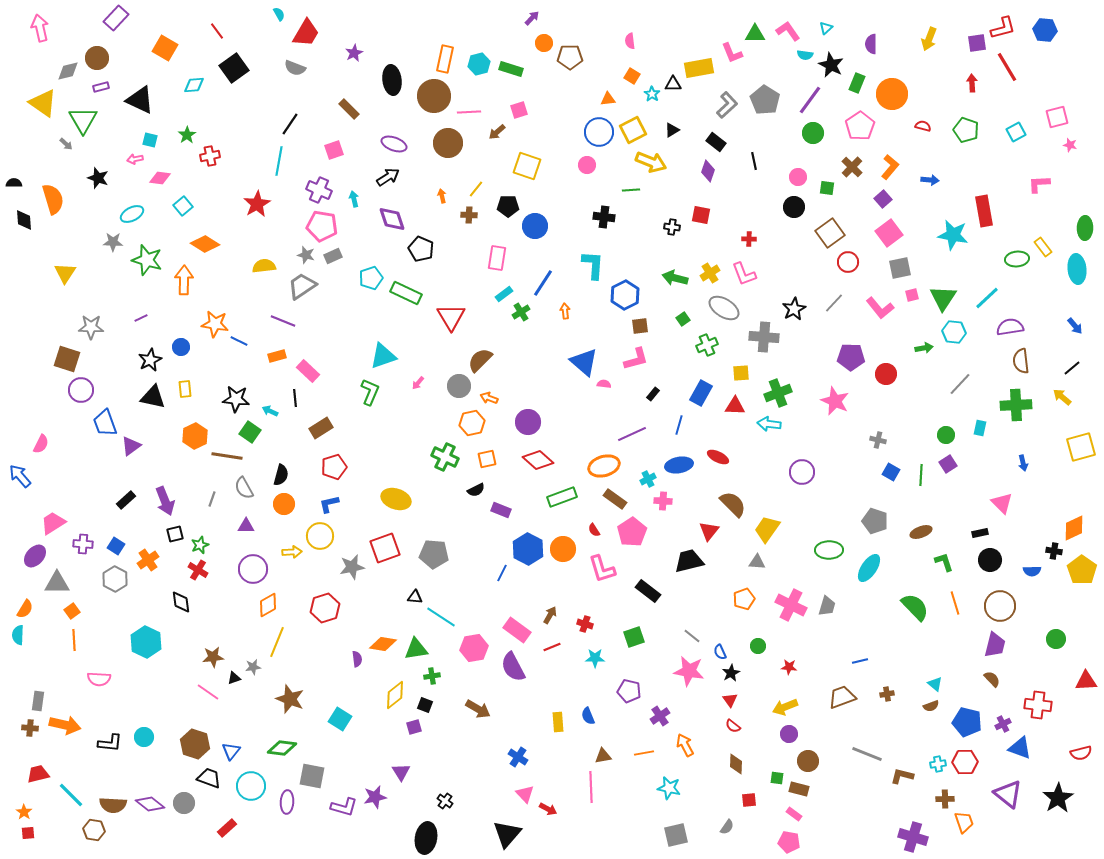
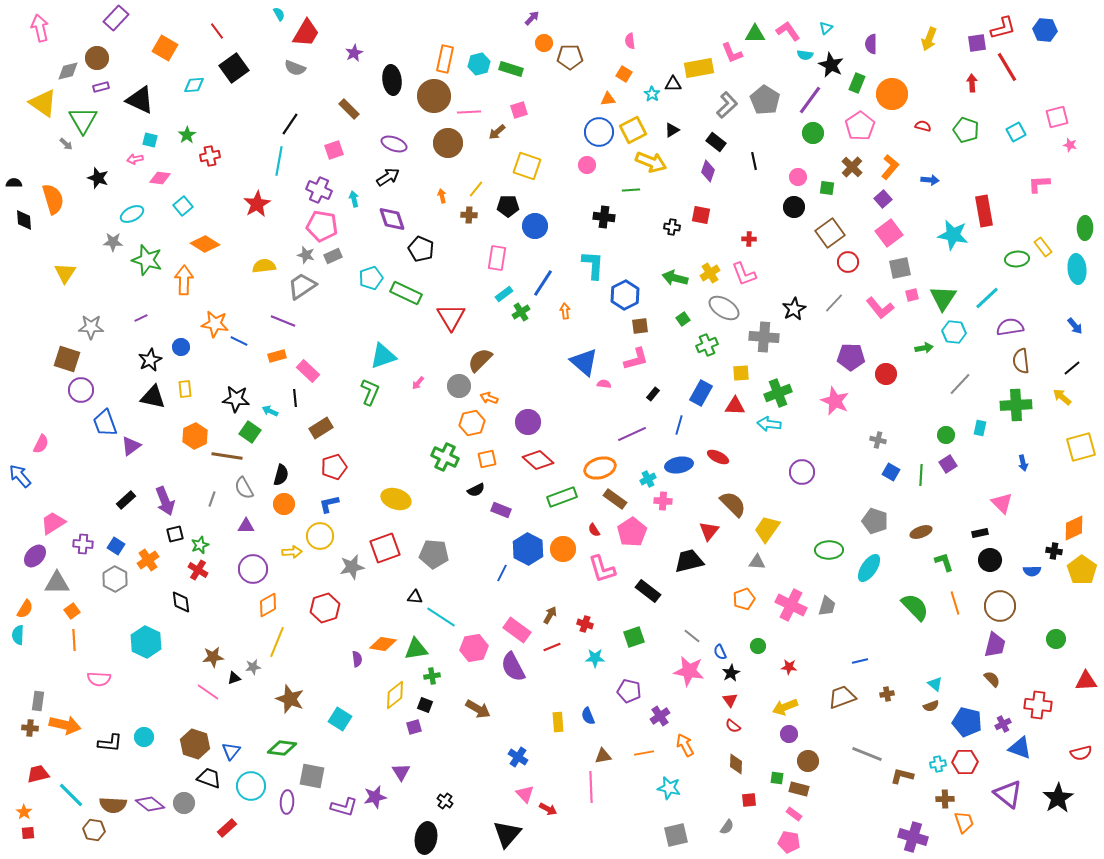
orange square at (632, 76): moved 8 px left, 2 px up
orange ellipse at (604, 466): moved 4 px left, 2 px down
